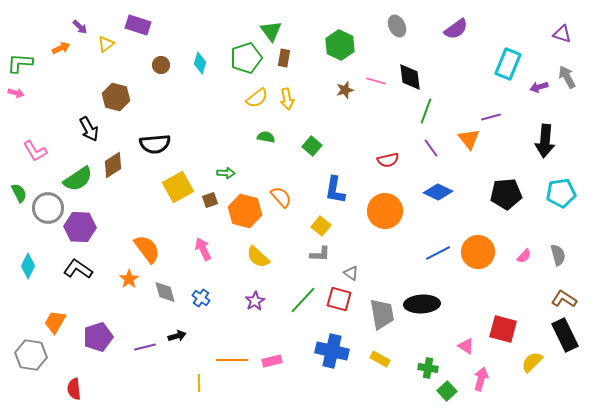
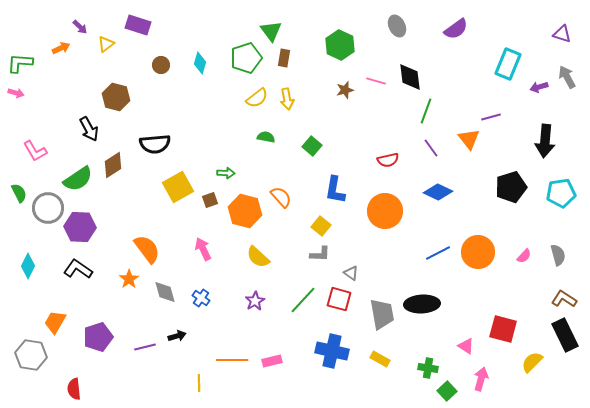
black pentagon at (506, 194): moved 5 px right, 7 px up; rotated 12 degrees counterclockwise
